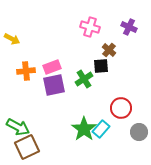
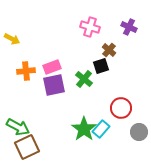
black square: rotated 14 degrees counterclockwise
green cross: rotated 18 degrees counterclockwise
